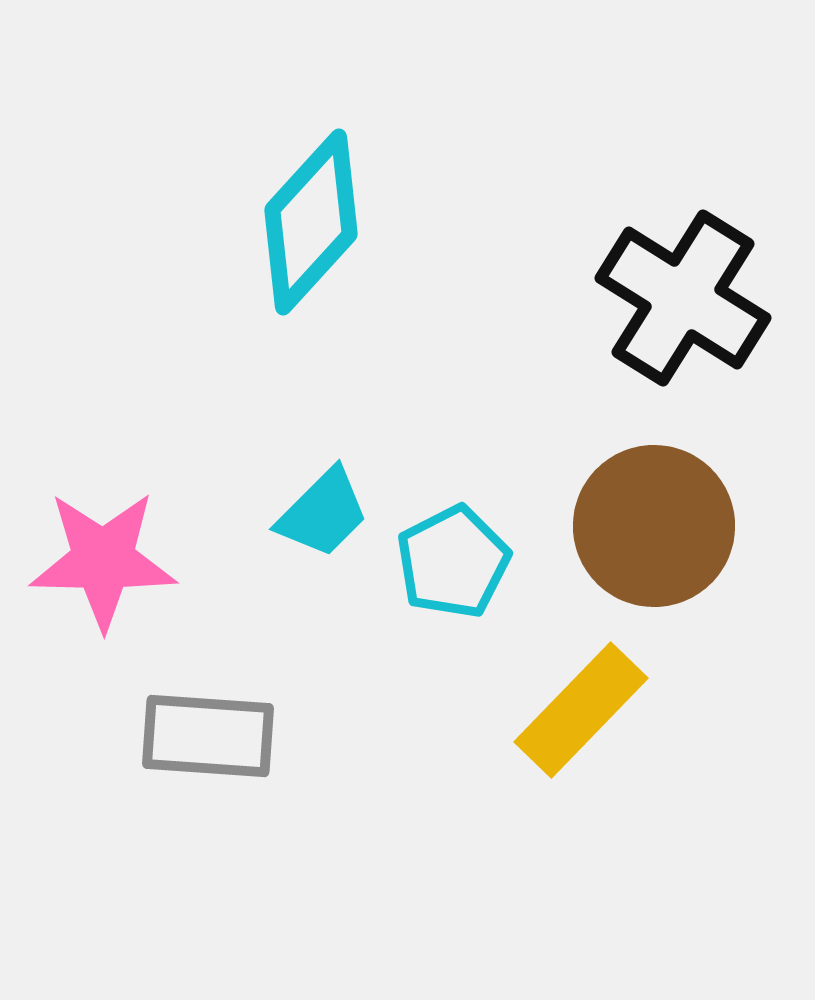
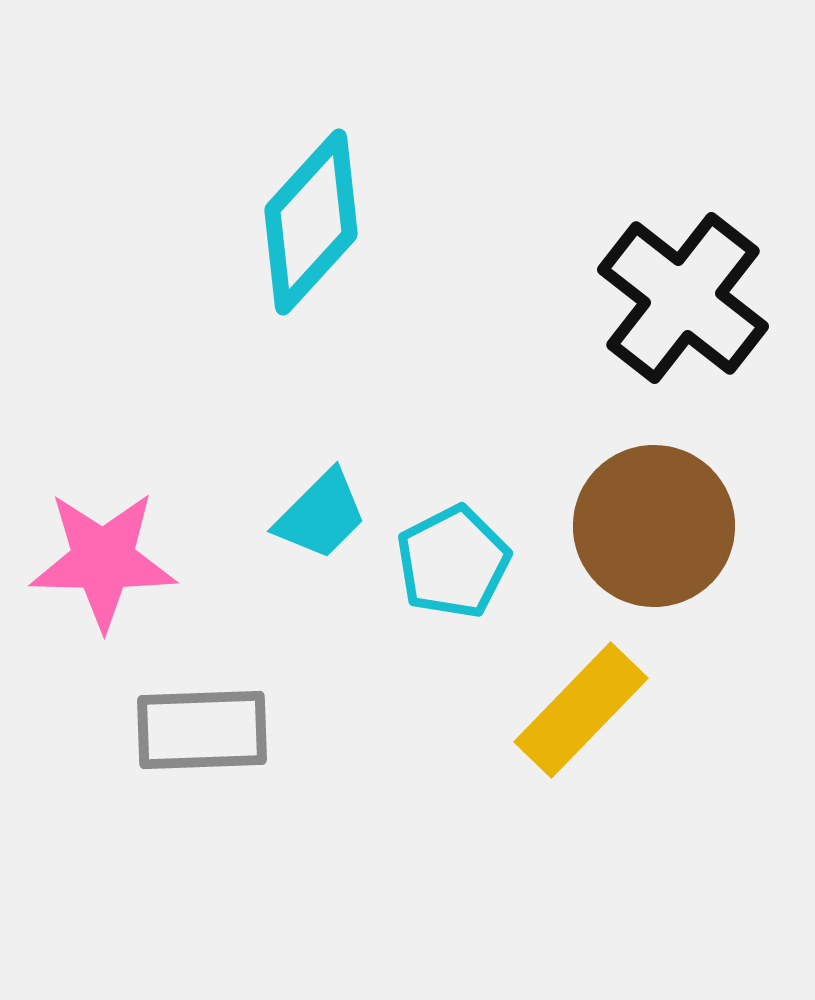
black cross: rotated 6 degrees clockwise
cyan trapezoid: moved 2 px left, 2 px down
gray rectangle: moved 6 px left, 6 px up; rotated 6 degrees counterclockwise
